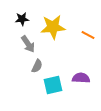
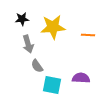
orange line: rotated 24 degrees counterclockwise
gray arrow: rotated 18 degrees clockwise
gray semicircle: rotated 120 degrees clockwise
cyan square: moved 1 px left; rotated 24 degrees clockwise
